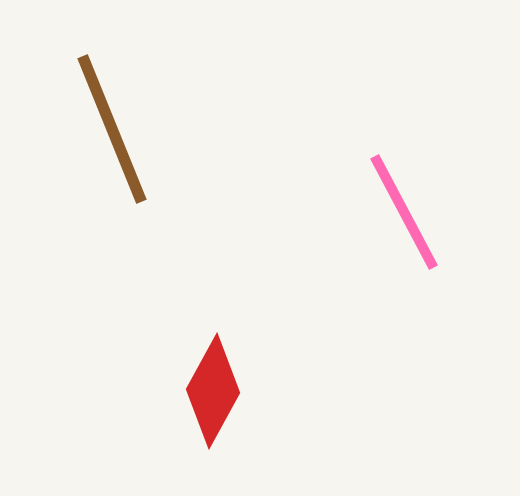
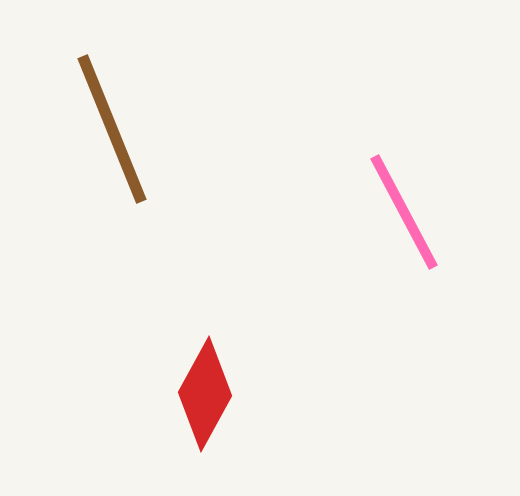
red diamond: moved 8 px left, 3 px down
